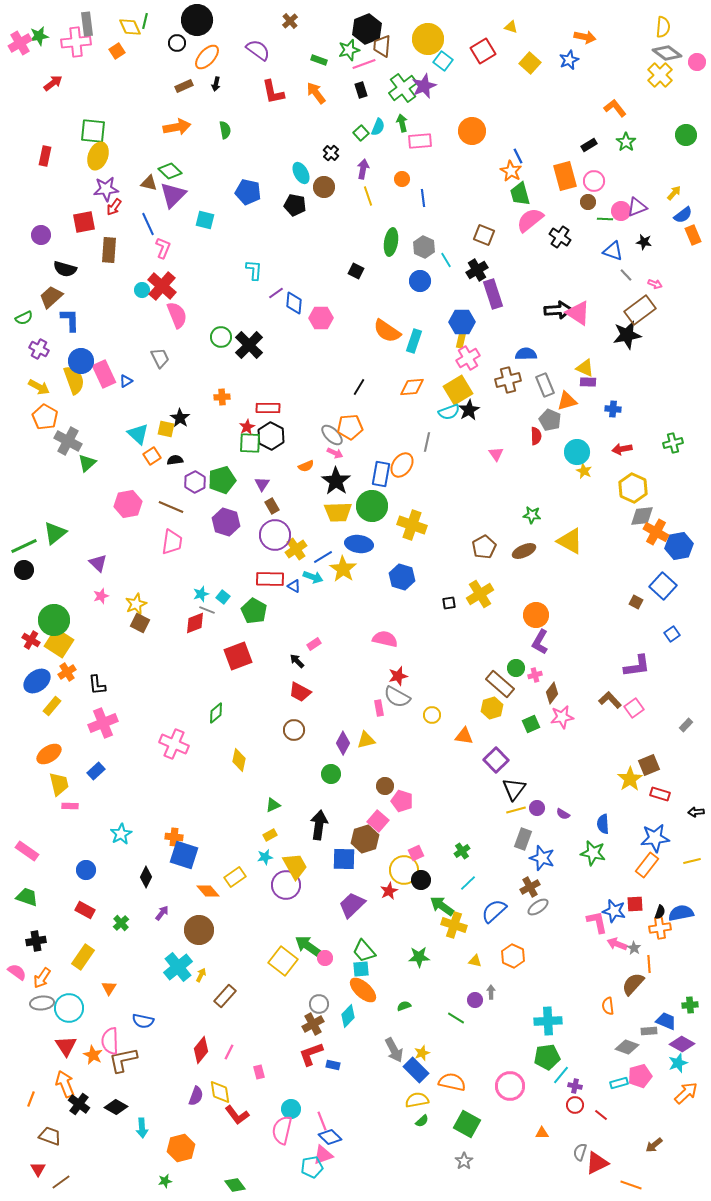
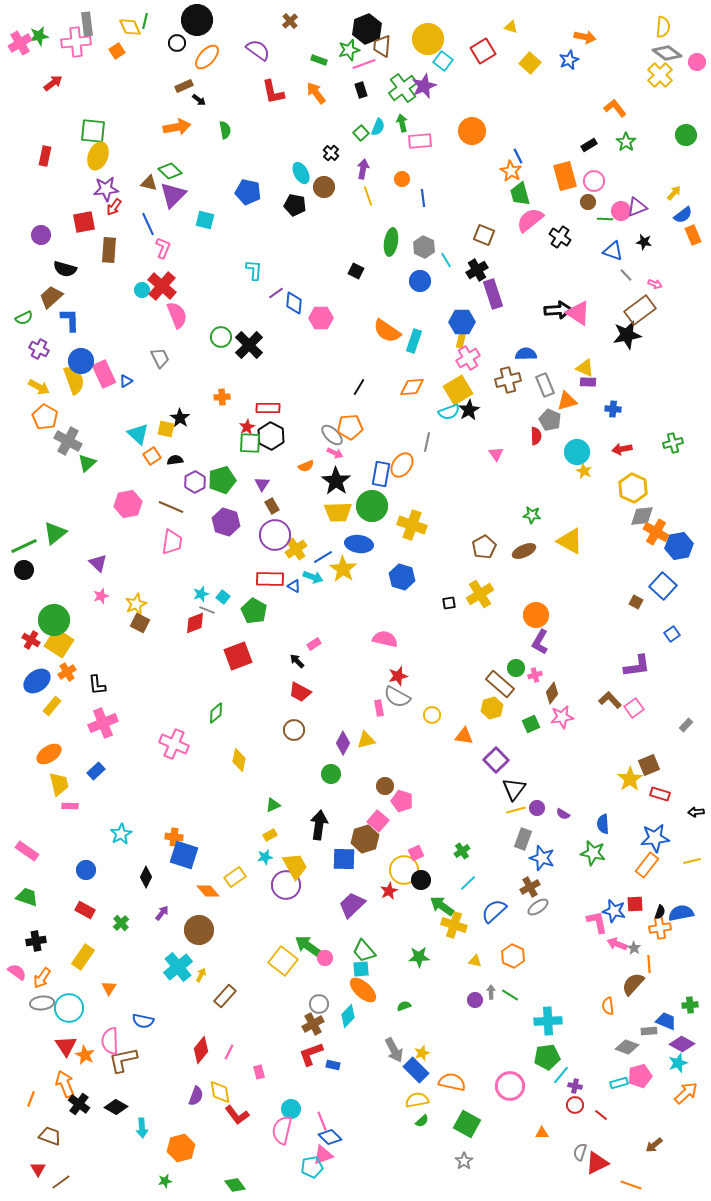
black arrow at (216, 84): moved 17 px left, 16 px down; rotated 64 degrees counterclockwise
green line at (456, 1018): moved 54 px right, 23 px up
orange star at (93, 1055): moved 8 px left
